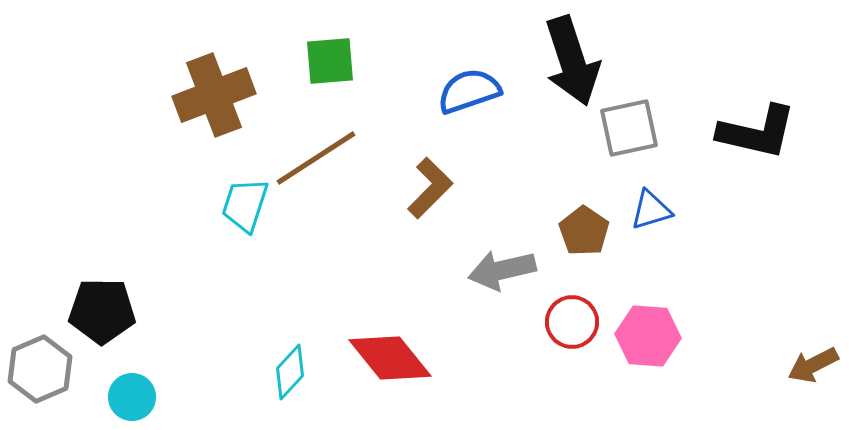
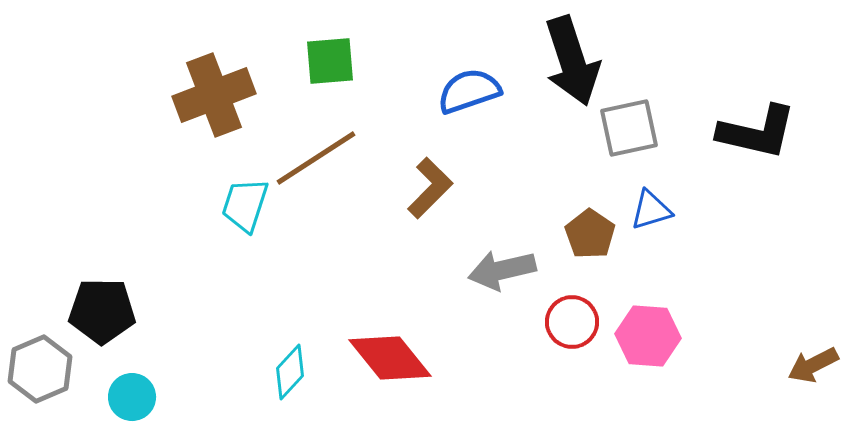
brown pentagon: moved 6 px right, 3 px down
